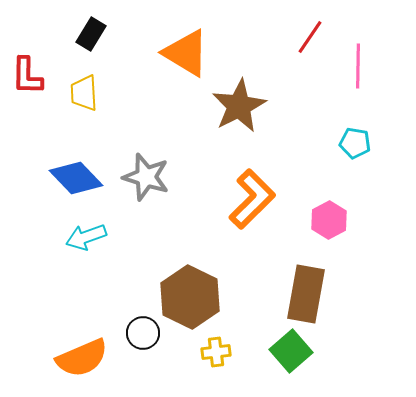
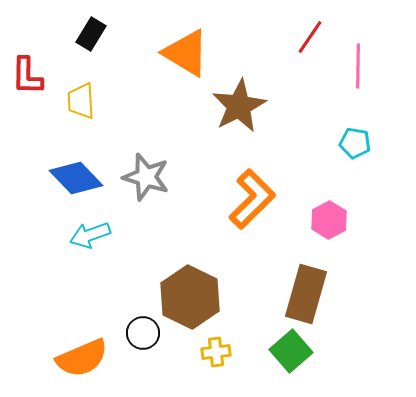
yellow trapezoid: moved 3 px left, 8 px down
cyan arrow: moved 4 px right, 2 px up
brown rectangle: rotated 6 degrees clockwise
